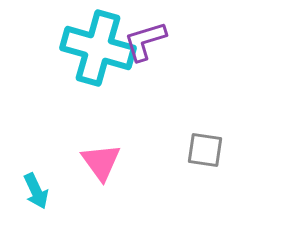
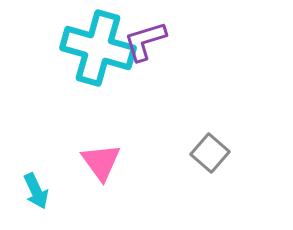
gray square: moved 5 px right, 3 px down; rotated 33 degrees clockwise
